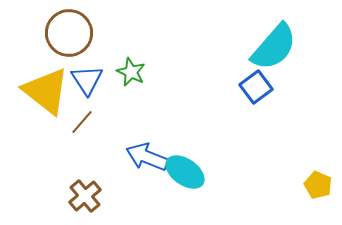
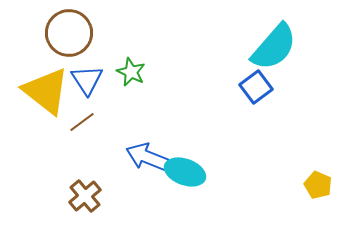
brown line: rotated 12 degrees clockwise
cyan ellipse: rotated 15 degrees counterclockwise
